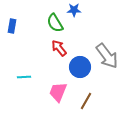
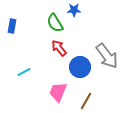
cyan line: moved 5 px up; rotated 24 degrees counterclockwise
